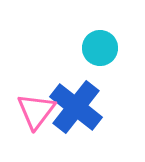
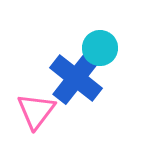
blue cross: moved 29 px up
